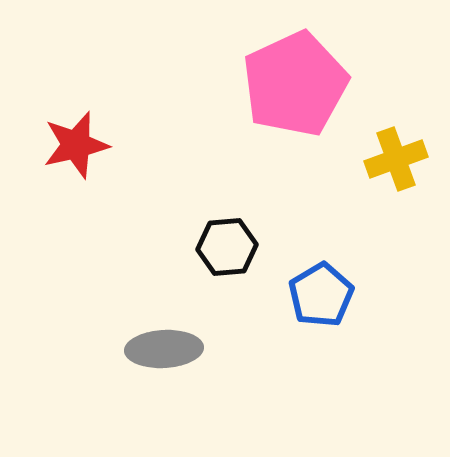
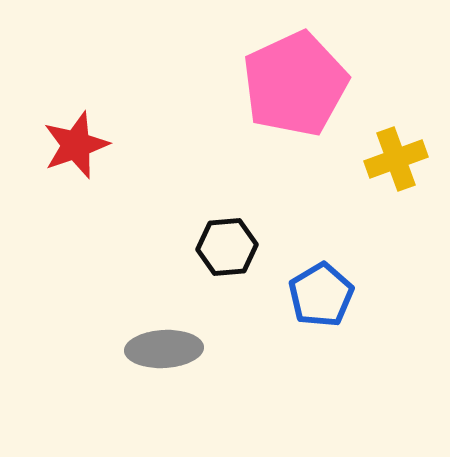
red star: rotated 6 degrees counterclockwise
